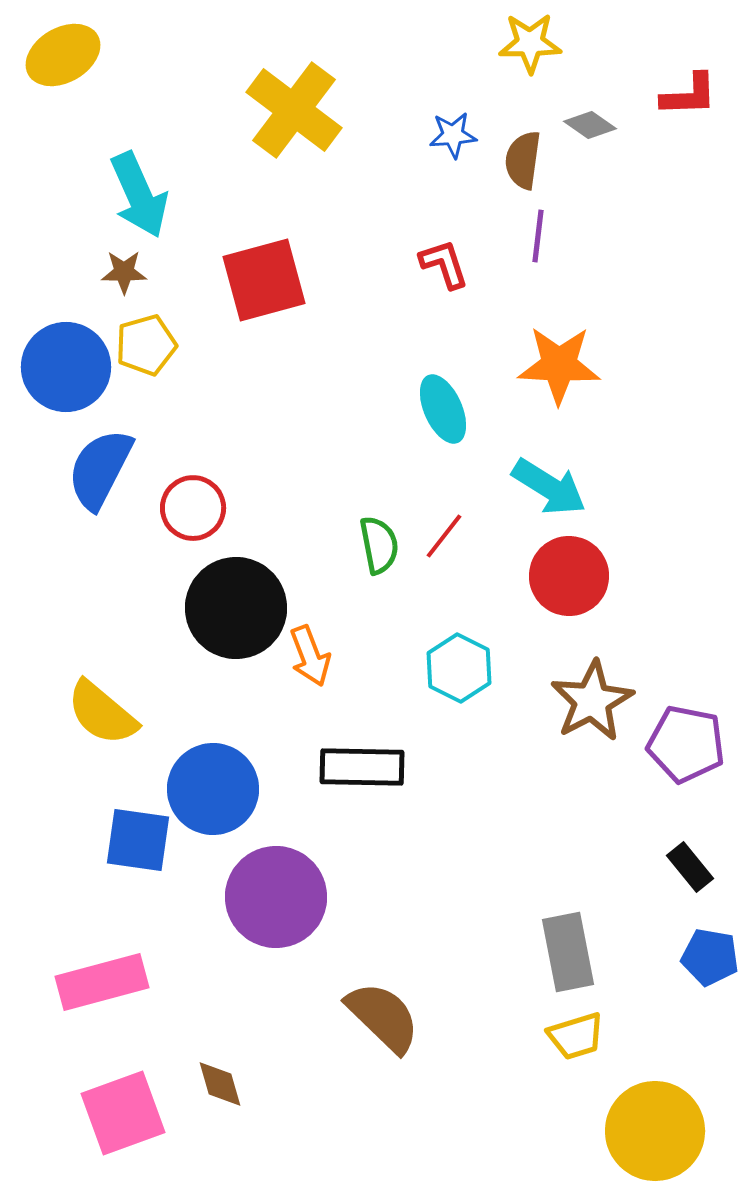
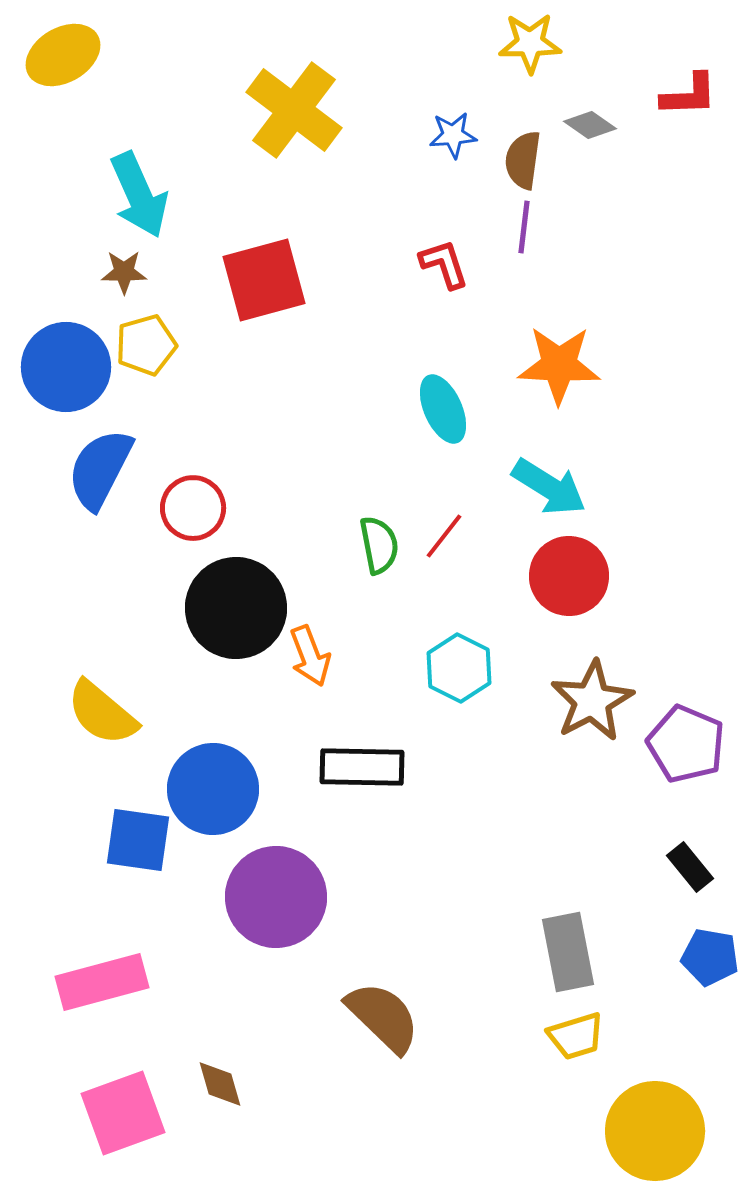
purple line at (538, 236): moved 14 px left, 9 px up
purple pentagon at (686, 744): rotated 12 degrees clockwise
